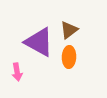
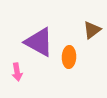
brown triangle: moved 23 px right
